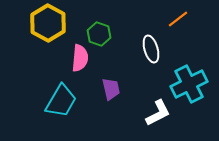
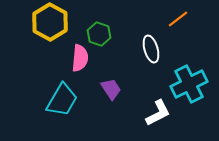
yellow hexagon: moved 2 px right, 1 px up
purple trapezoid: rotated 20 degrees counterclockwise
cyan trapezoid: moved 1 px right, 1 px up
